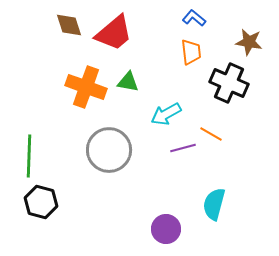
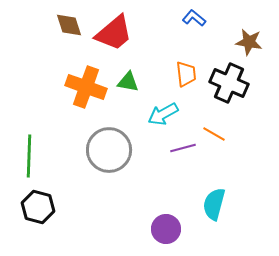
orange trapezoid: moved 5 px left, 22 px down
cyan arrow: moved 3 px left
orange line: moved 3 px right
black hexagon: moved 3 px left, 5 px down
